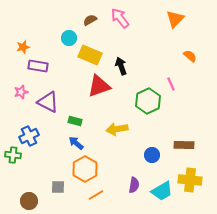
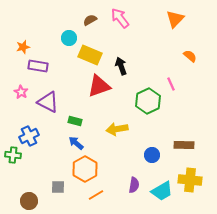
pink star: rotated 24 degrees counterclockwise
